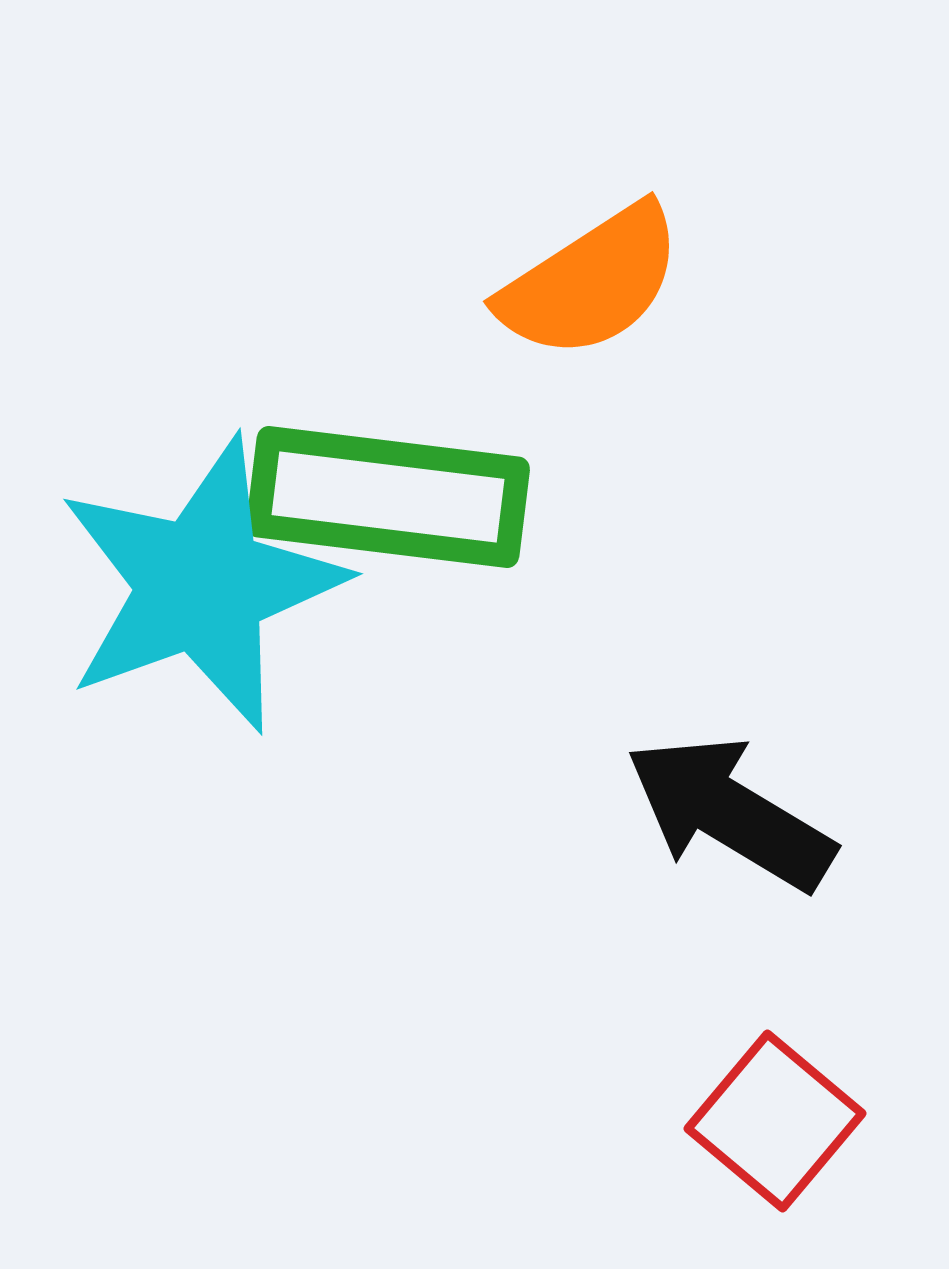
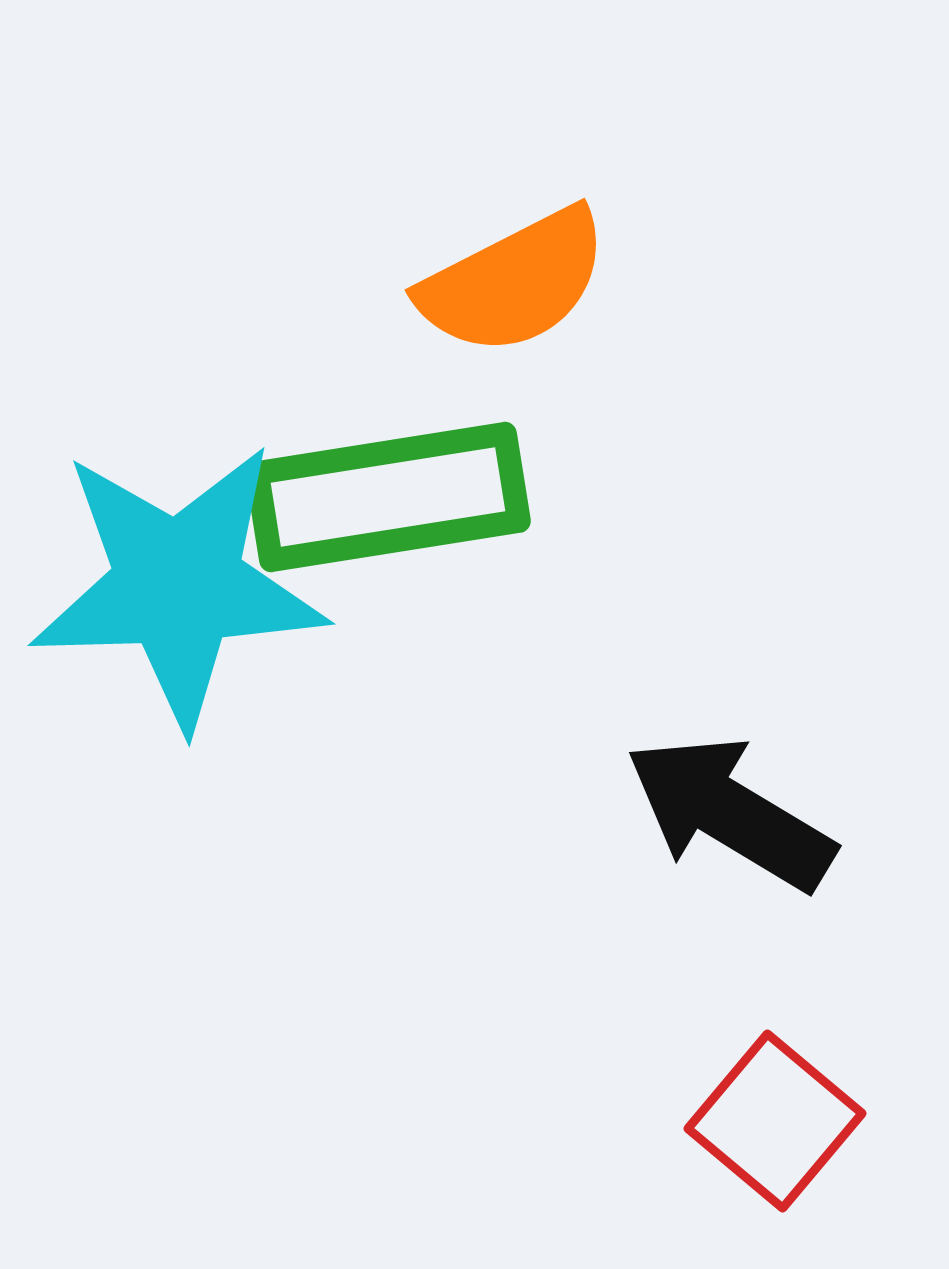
orange semicircle: moved 77 px left; rotated 6 degrees clockwise
green rectangle: rotated 16 degrees counterclockwise
cyan star: moved 23 px left; rotated 18 degrees clockwise
